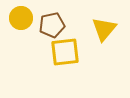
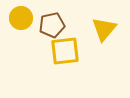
yellow square: moved 1 px up
